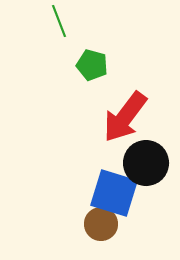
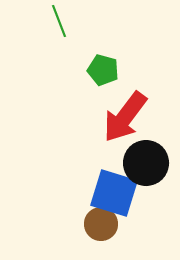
green pentagon: moved 11 px right, 5 px down
